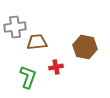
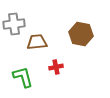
gray cross: moved 1 px left, 3 px up
brown hexagon: moved 4 px left, 13 px up
green L-shape: moved 5 px left; rotated 35 degrees counterclockwise
